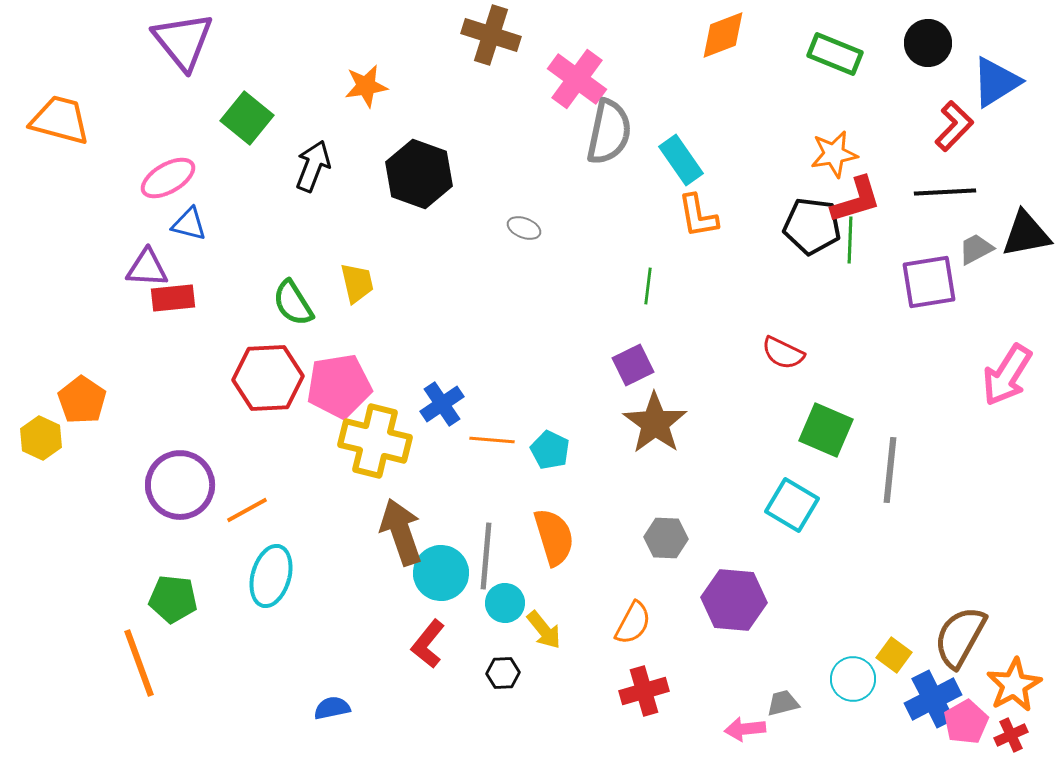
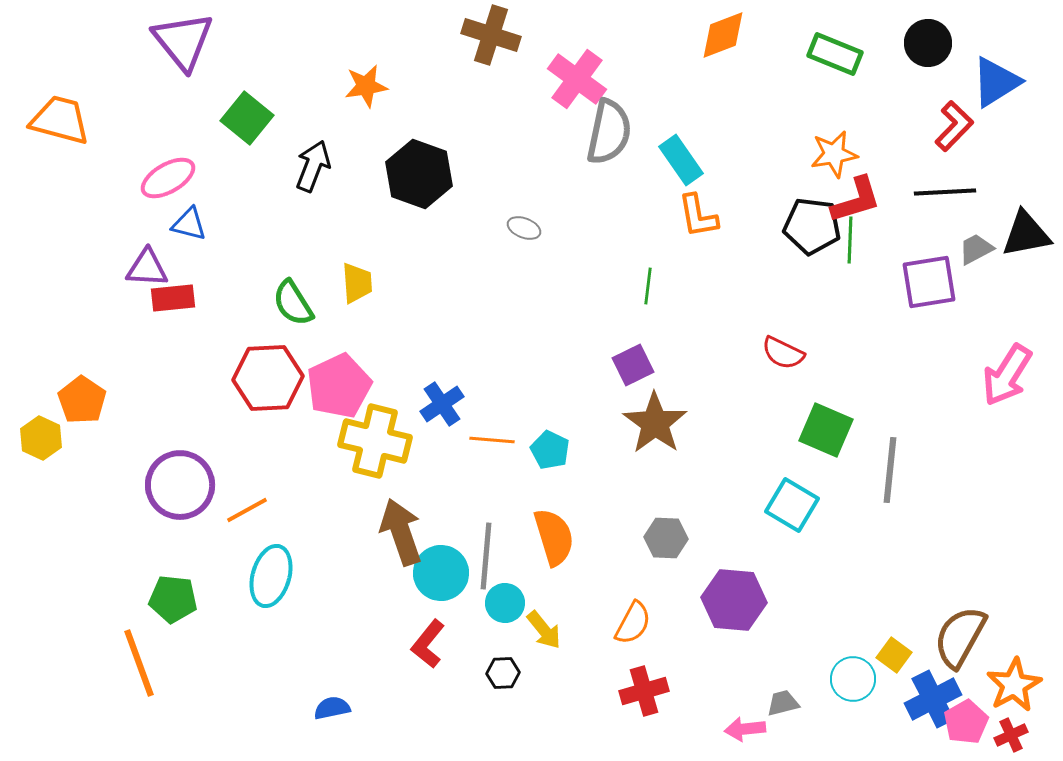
yellow trapezoid at (357, 283): rotated 9 degrees clockwise
pink pentagon at (339, 386): rotated 16 degrees counterclockwise
